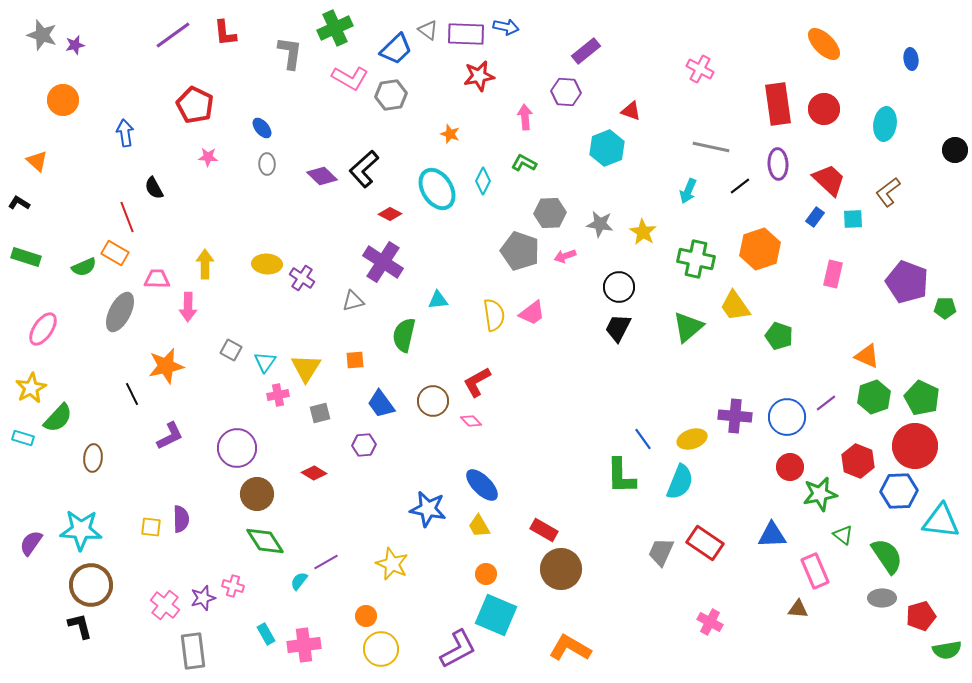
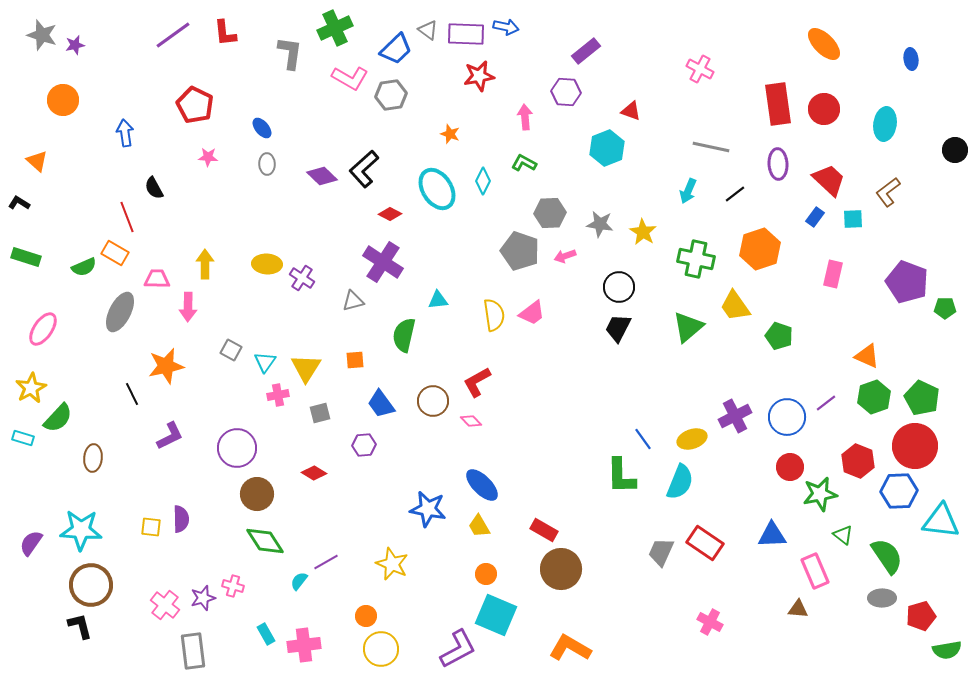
black line at (740, 186): moved 5 px left, 8 px down
purple cross at (735, 416): rotated 32 degrees counterclockwise
